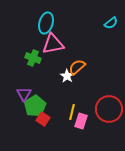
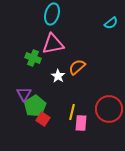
cyan ellipse: moved 6 px right, 9 px up
white star: moved 9 px left
pink rectangle: moved 2 px down; rotated 14 degrees counterclockwise
